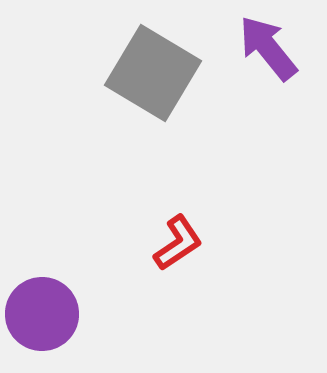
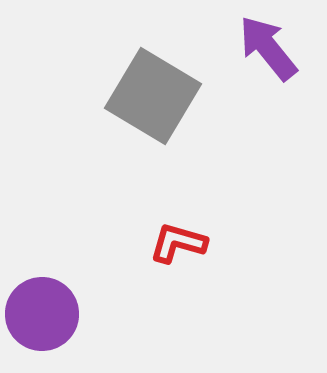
gray square: moved 23 px down
red L-shape: rotated 130 degrees counterclockwise
